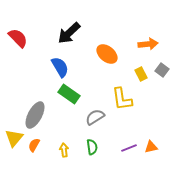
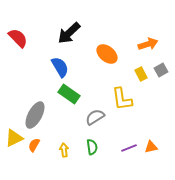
orange arrow: rotated 12 degrees counterclockwise
gray square: moved 1 px left; rotated 24 degrees clockwise
yellow triangle: rotated 24 degrees clockwise
